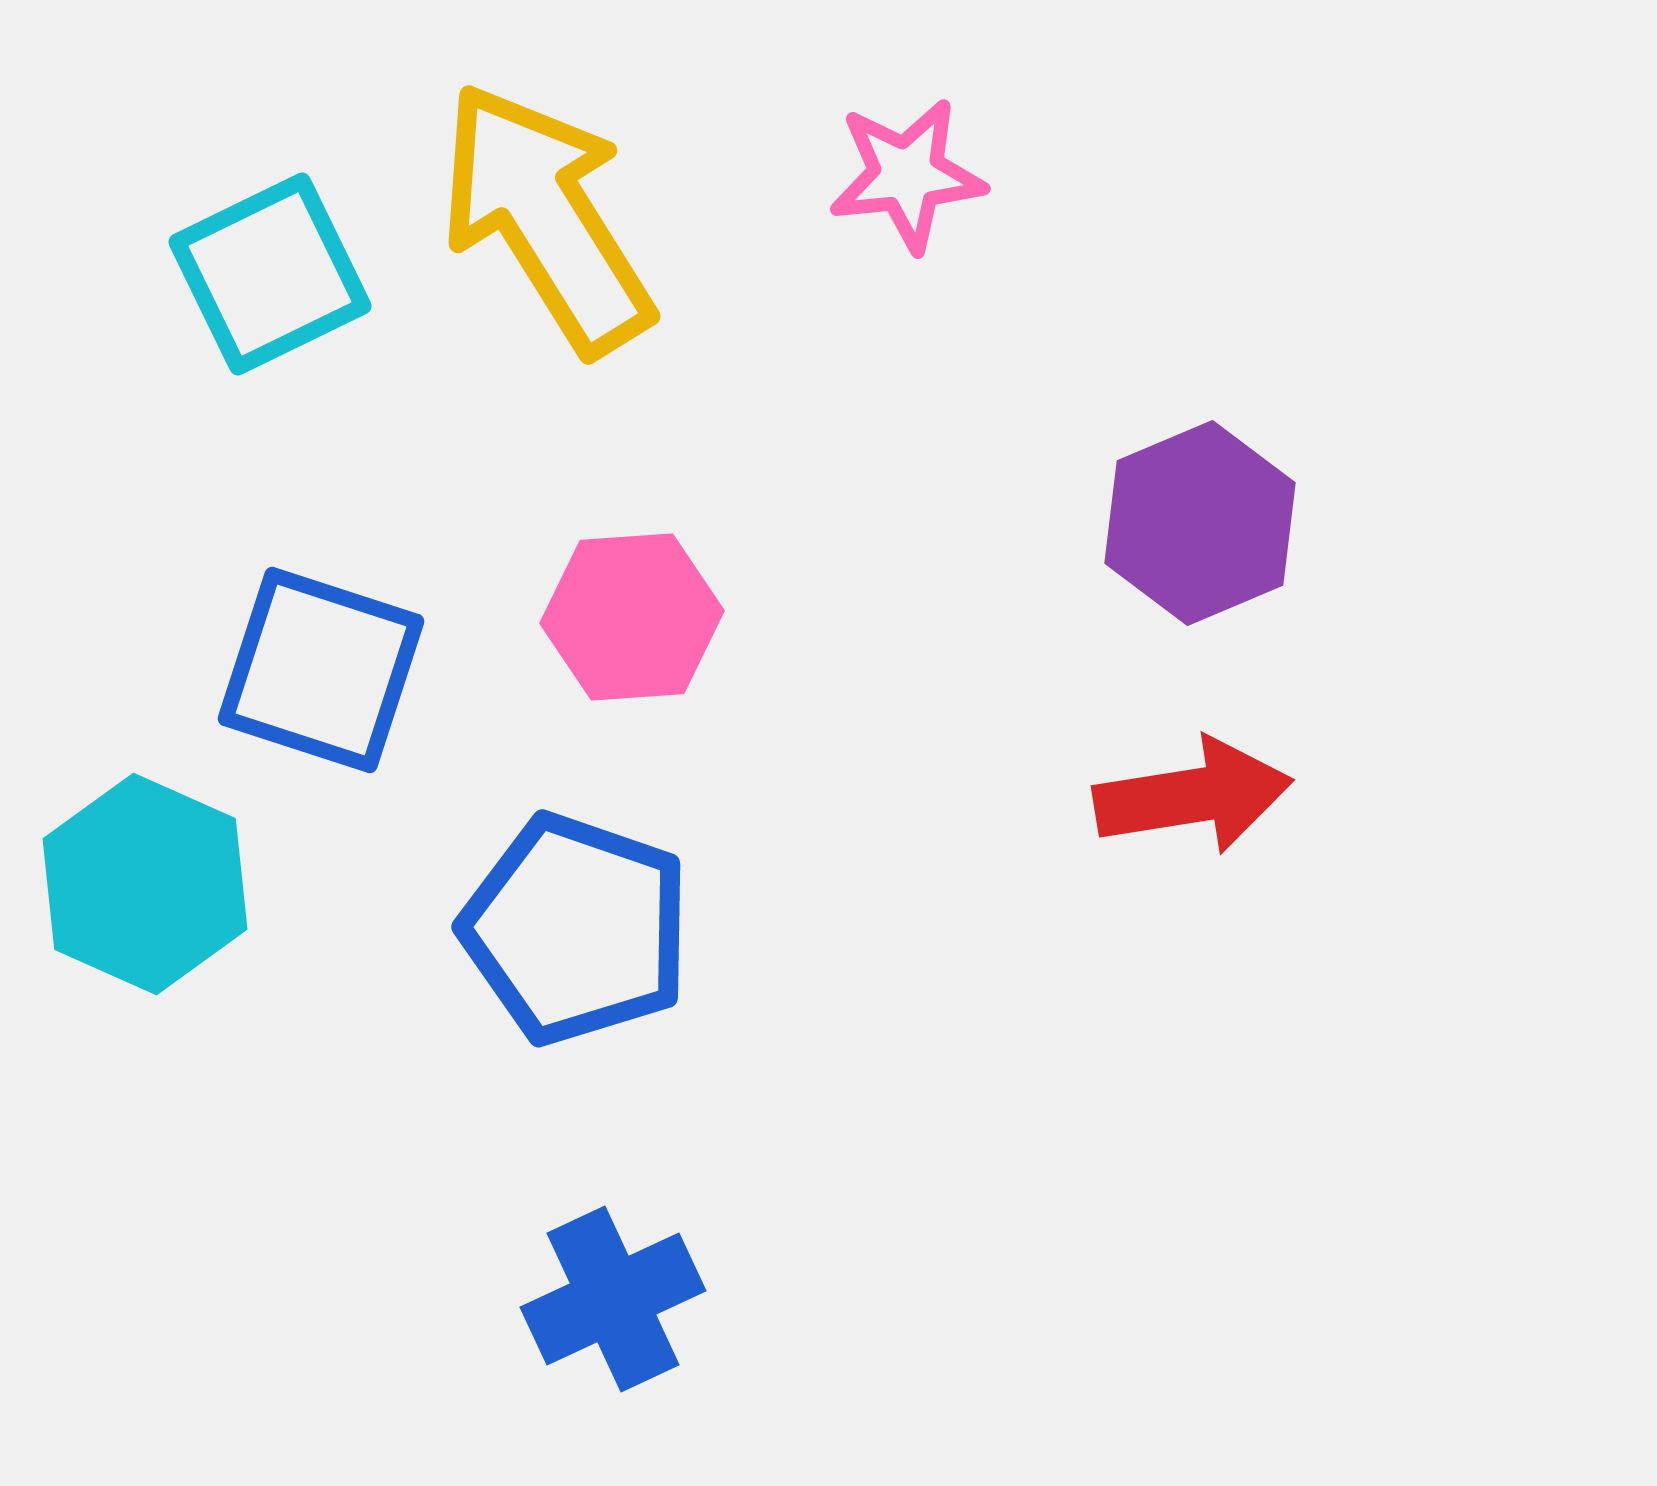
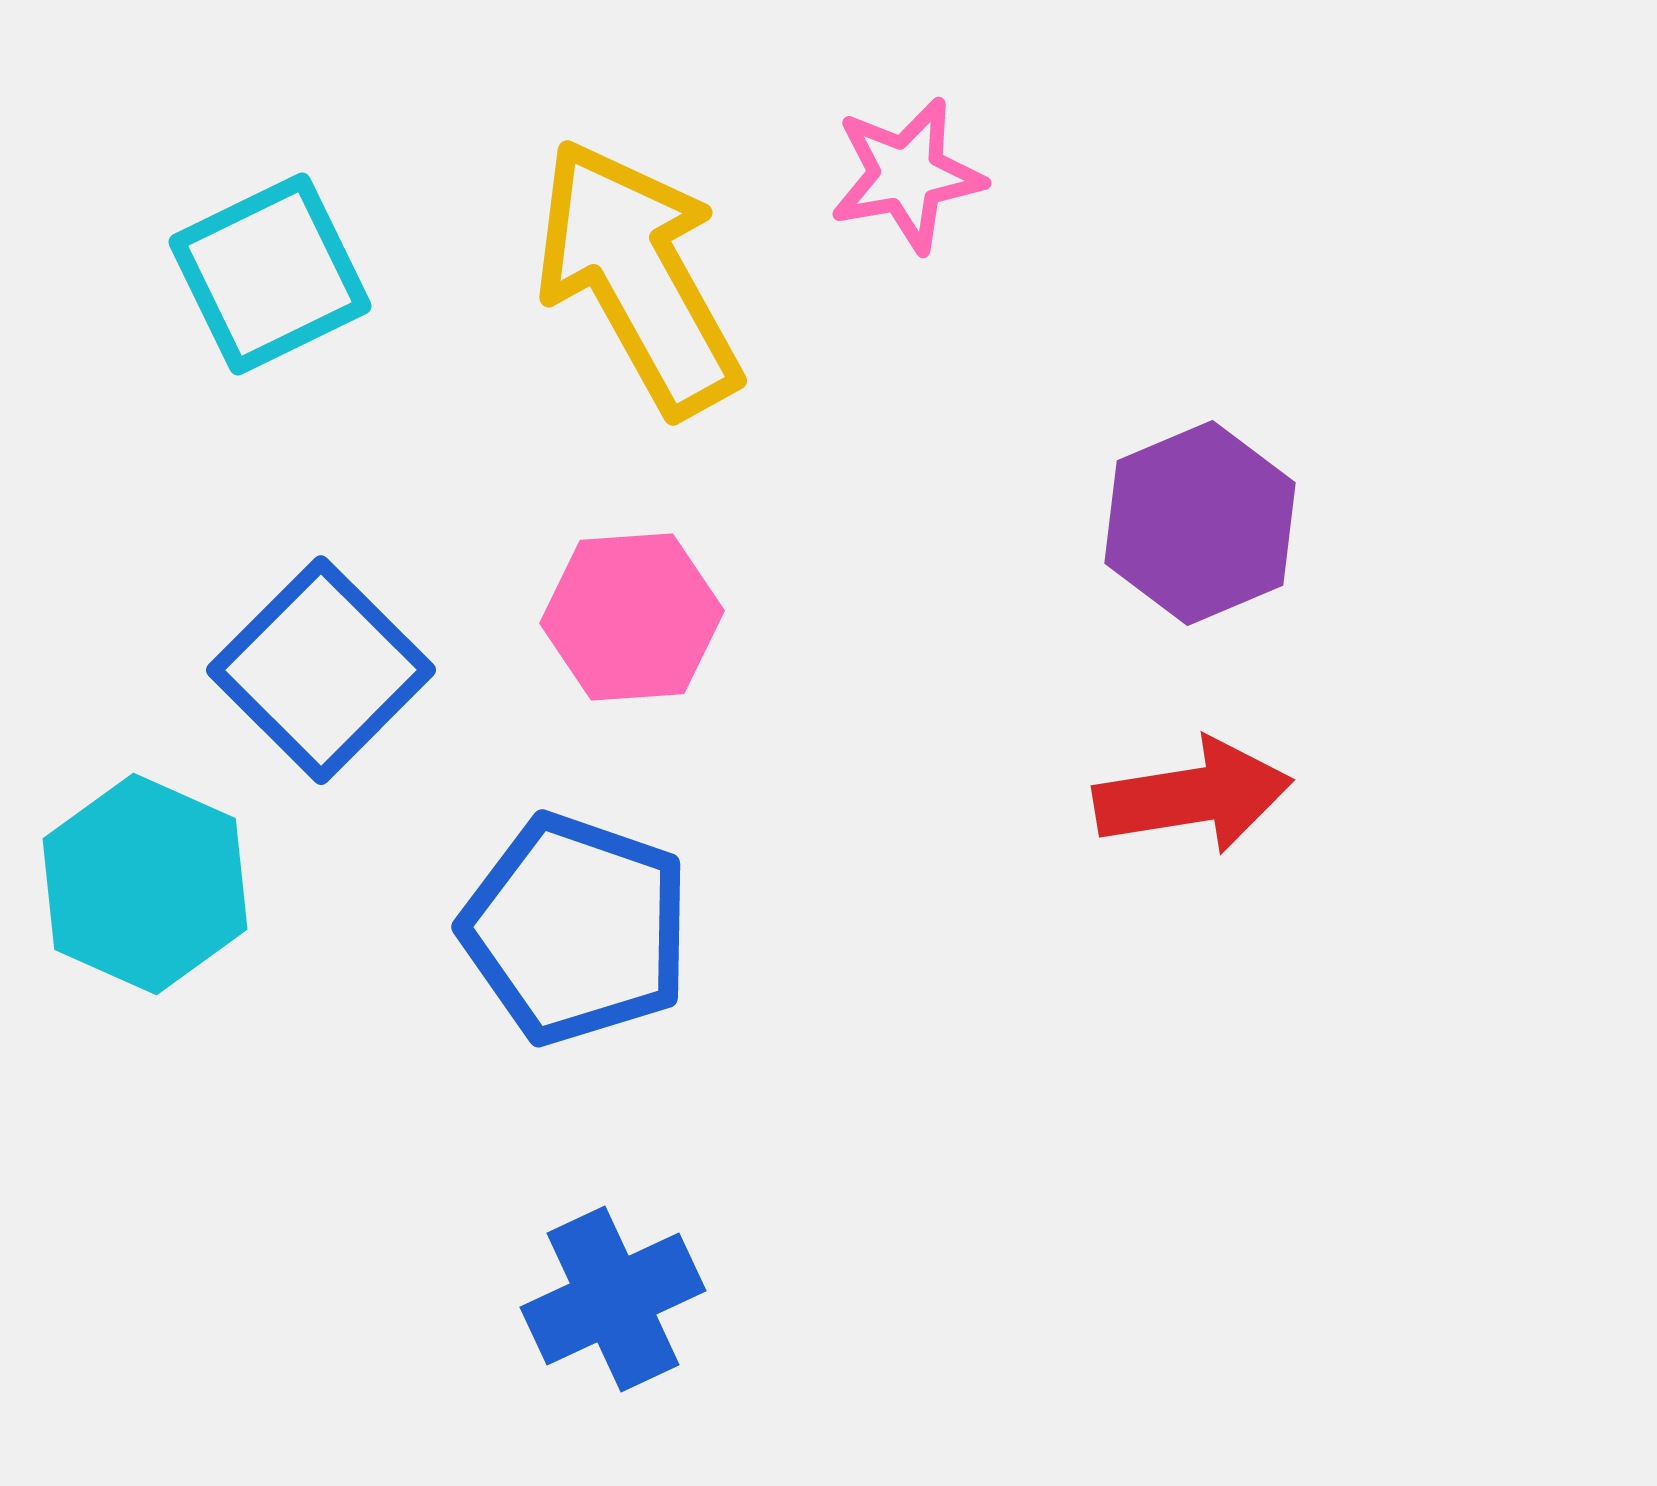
pink star: rotated 4 degrees counterclockwise
yellow arrow: moved 92 px right, 59 px down; rotated 3 degrees clockwise
blue square: rotated 27 degrees clockwise
